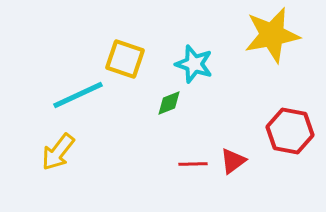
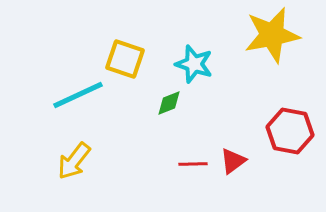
yellow arrow: moved 16 px right, 9 px down
